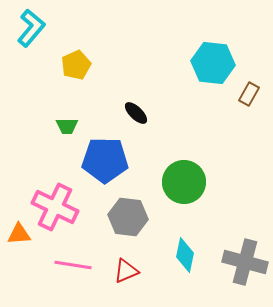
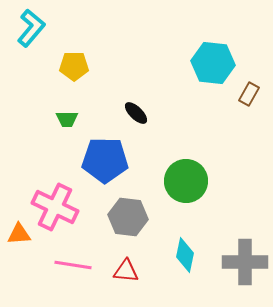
yellow pentagon: moved 2 px left, 1 px down; rotated 24 degrees clockwise
green trapezoid: moved 7 px up
green circle: moved 2 px right, 1 px up
gray cross: rotated 15 degrees counterclockwise
red triangle: rotated 28 degrees clockwise
